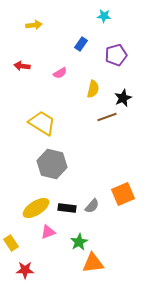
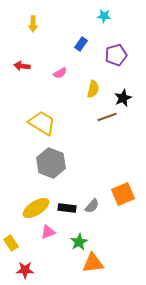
yellow arrow: moved 1 px left, 1 px up; rotated 98 degrees clockwise
gray hexagon: moved 1 px left, 1 px up; rotated 8 degrees clockwise
